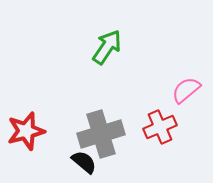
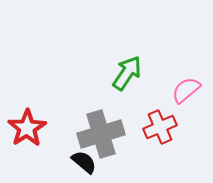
green arrow: moved 20 px right, 26 px down
red star: moved 1 px right, 3 px up; rotated 18 degrees counterclockwise
